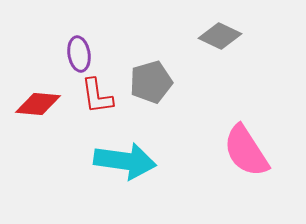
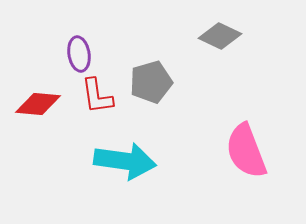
pink semicircle: rotated 12 degrees clockwise
